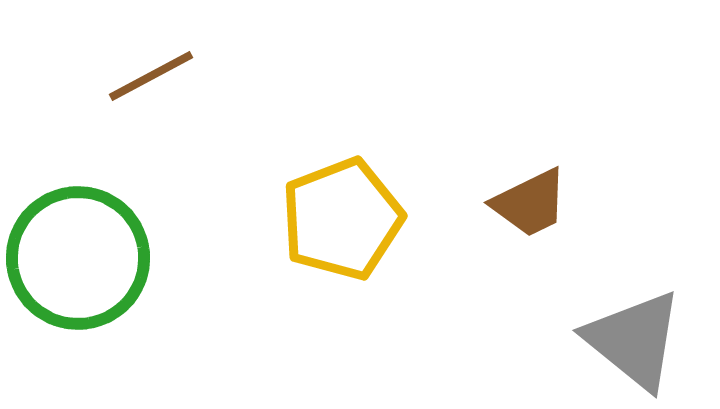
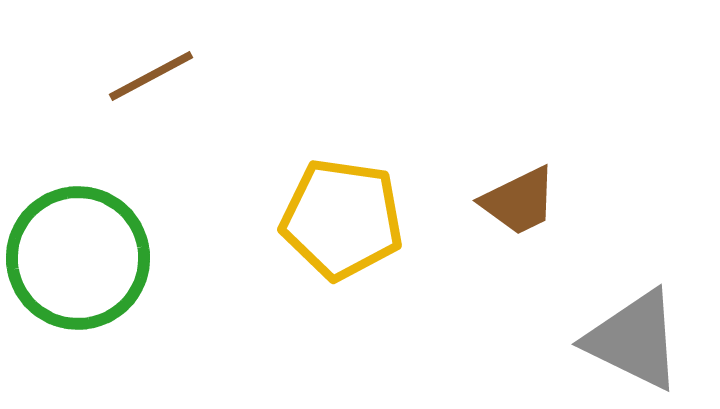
brown trapezoid: moved 11 px left, 2 px up
yellow pentagon: rotated 29 degrees clockwise
gray triangle: rotated 13 degrees counterclockwise
